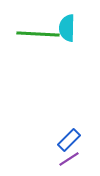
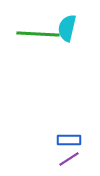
cyan semicircle: rotated 12 degrees clockwise
blue rectangle: rotated 45 degrees clockwise
